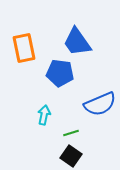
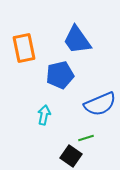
blue trapezoid: moved 2 px up
blue pentagon: moved 2 px down; rotated 20 degrees counterclockwise
green line: moved 15 px right, 5 px down
